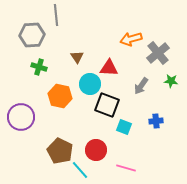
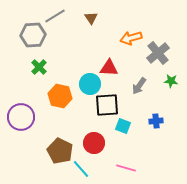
gray line: moved 1 px left, 1 px down; rotated 65 degrees clockwise
gray hexagon: moved 1 px right
orange arrow: moved 1 px up
brown triangle: moved 14 px right, 39 px up
green cross: rotated 28 degrees clockwise
gray arrow: moved 2 px left
black square: rotated 25 degrees counterclockwise
cyan square: moved 1 px left, 1 px up
red circle: moved 2 px left, 7 px up
cyan line: moved 1 px right, 1 px up
